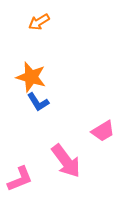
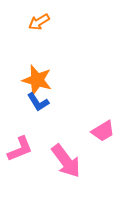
orange star: moved 6 px right, 3 px down
pink L-shape: moved 30 px up
